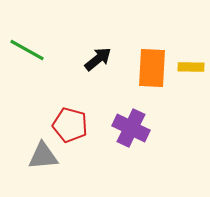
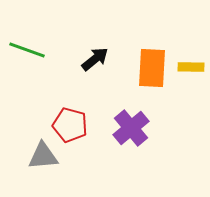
green line: rotated 9 degrees counterclockwise
black arrow: moved 3 px left
purple cross: rotated 24 degrees clockwise
